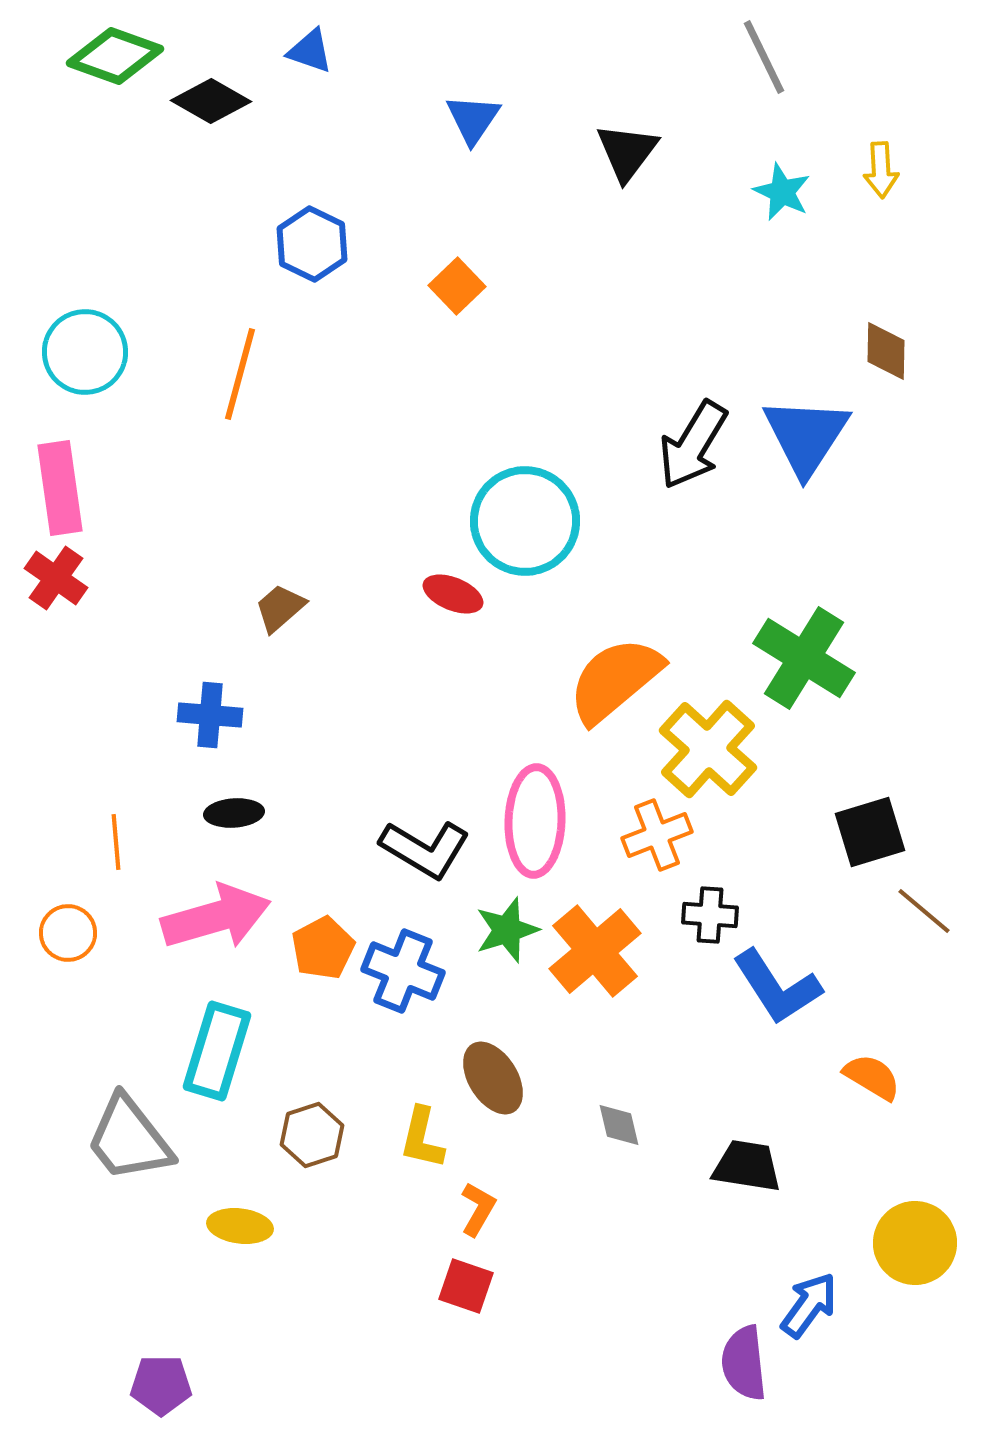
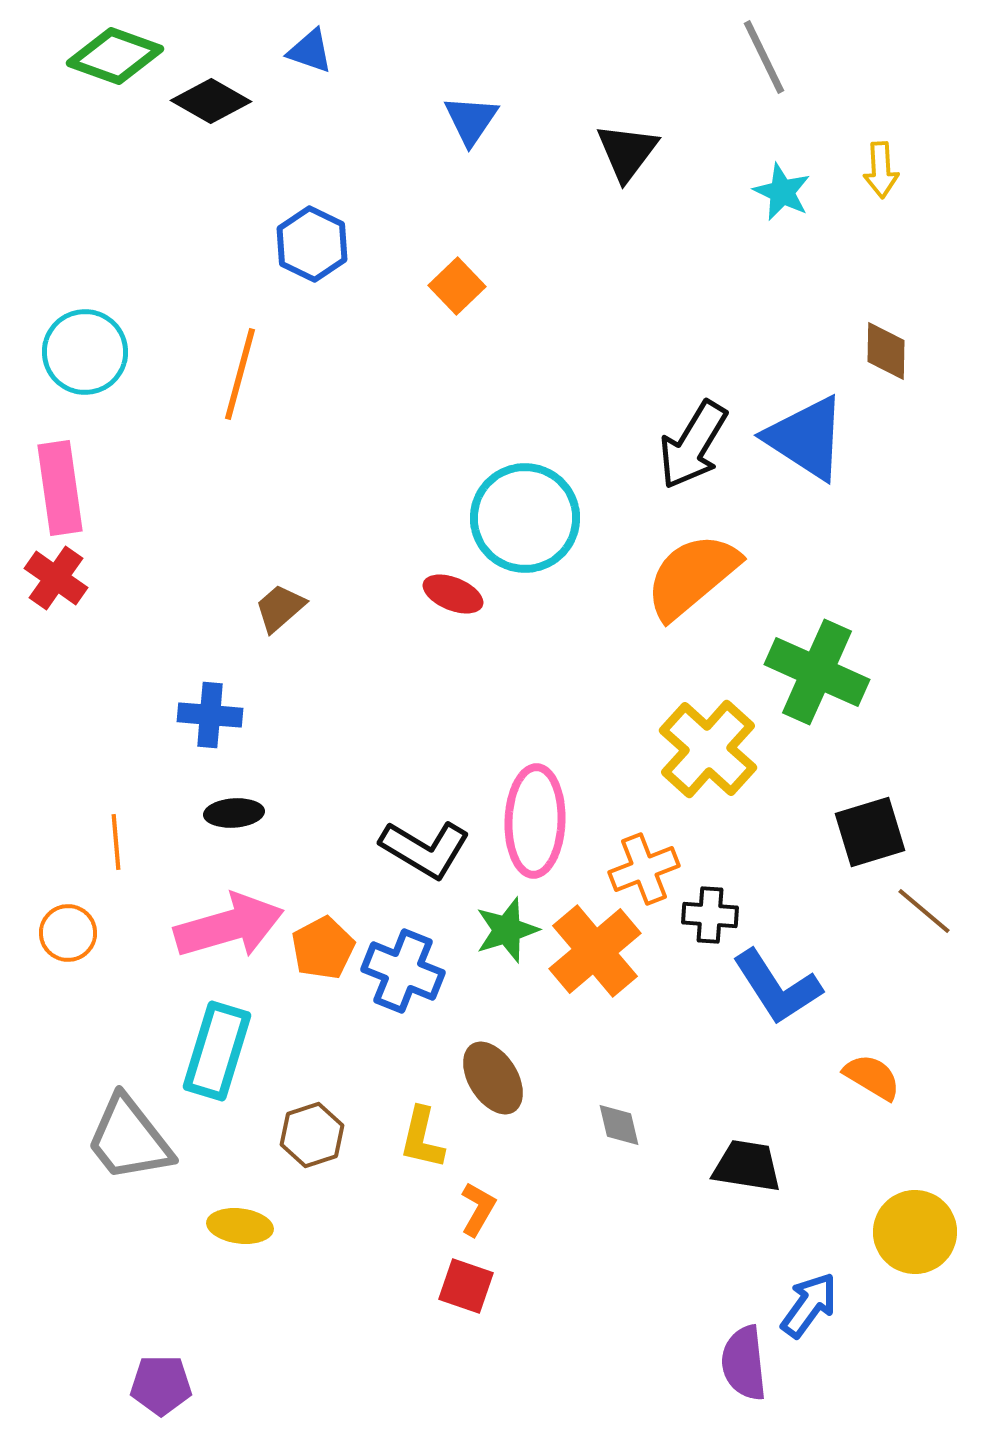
blue triangle at (473, 119): moved 2 px left, 1 px down
blue triangle at (806, 436): moved 2 px down; rotated 30 degrees counterclockwise
cyan circle at (525, 521): moved 3 px up
green cross at (804, 658): moved 13 px right, 14 px down; rotated 8 degrees counterclockwise
orange semicircle at (615, 680): moved 77 px right, 104 px up
orange cross at (657, 835): moved 13 px left, 34 px down
pink arrow at (216, 917): moved 13 px right, 9 px down
yellow circle at (915, 1243): moved 11 px up
